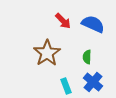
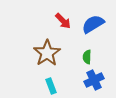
blue semicircle: rotated 55 degrees counterclockwise
blue cross: moved 1 px right, 2 px up; rotated 24 degrees clockwise
cyan rectangle: moved 15 px left
